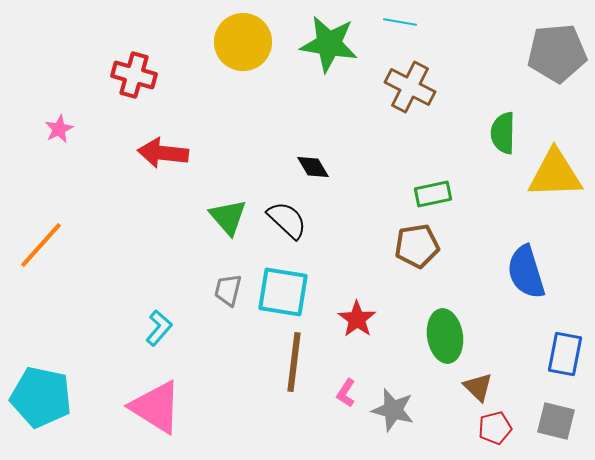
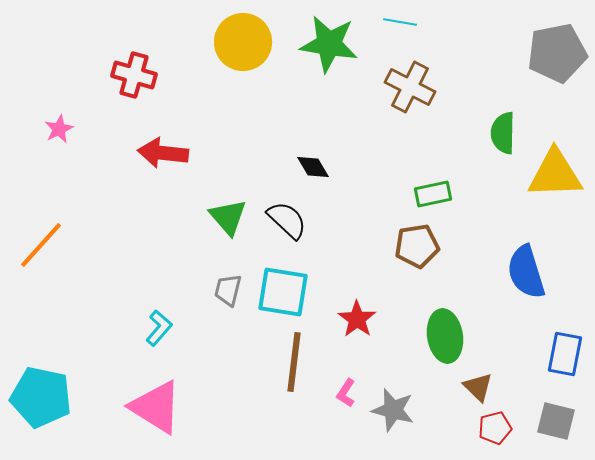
gray pentagon: rotated 6 degrees counterclockwise
